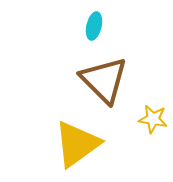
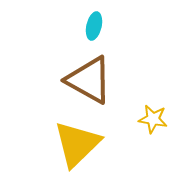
brown triangle: moved 15 px left; rotated 16 degrees counterclockwise
yellow triangle: rotated 8 degrees counterclockwise
